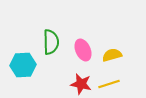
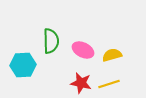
green semicircle: moved 1 px up
pink ellipse: rotated 40 degrees counterclockwise
red star: moved 1 px up
